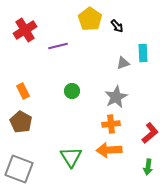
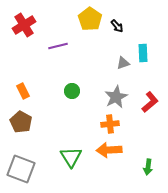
red cross: moved 1 px left, 5 px up
orange cross: moved 1 px left
red L-shape: moved 31 px up
gray square: moved 2 px right
